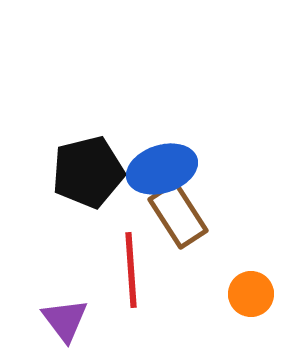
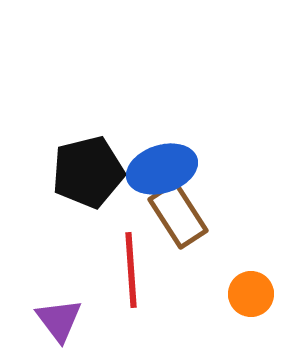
purple triangle: moved 6 px left
